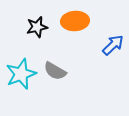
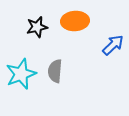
gray semicircle: rotated 65 degrees clockwise
